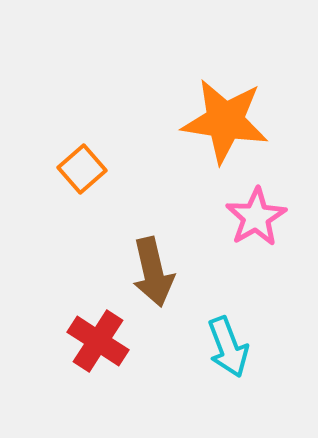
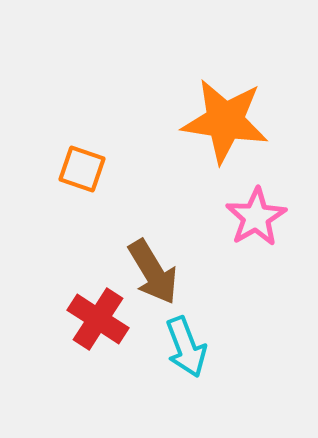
orange square: rotated 30 degrees counterclockwise
brown arrow: rotated 18 degrees counterclockwise
red cross: moved 22 px up
cyan arrow: moved 42 px left
